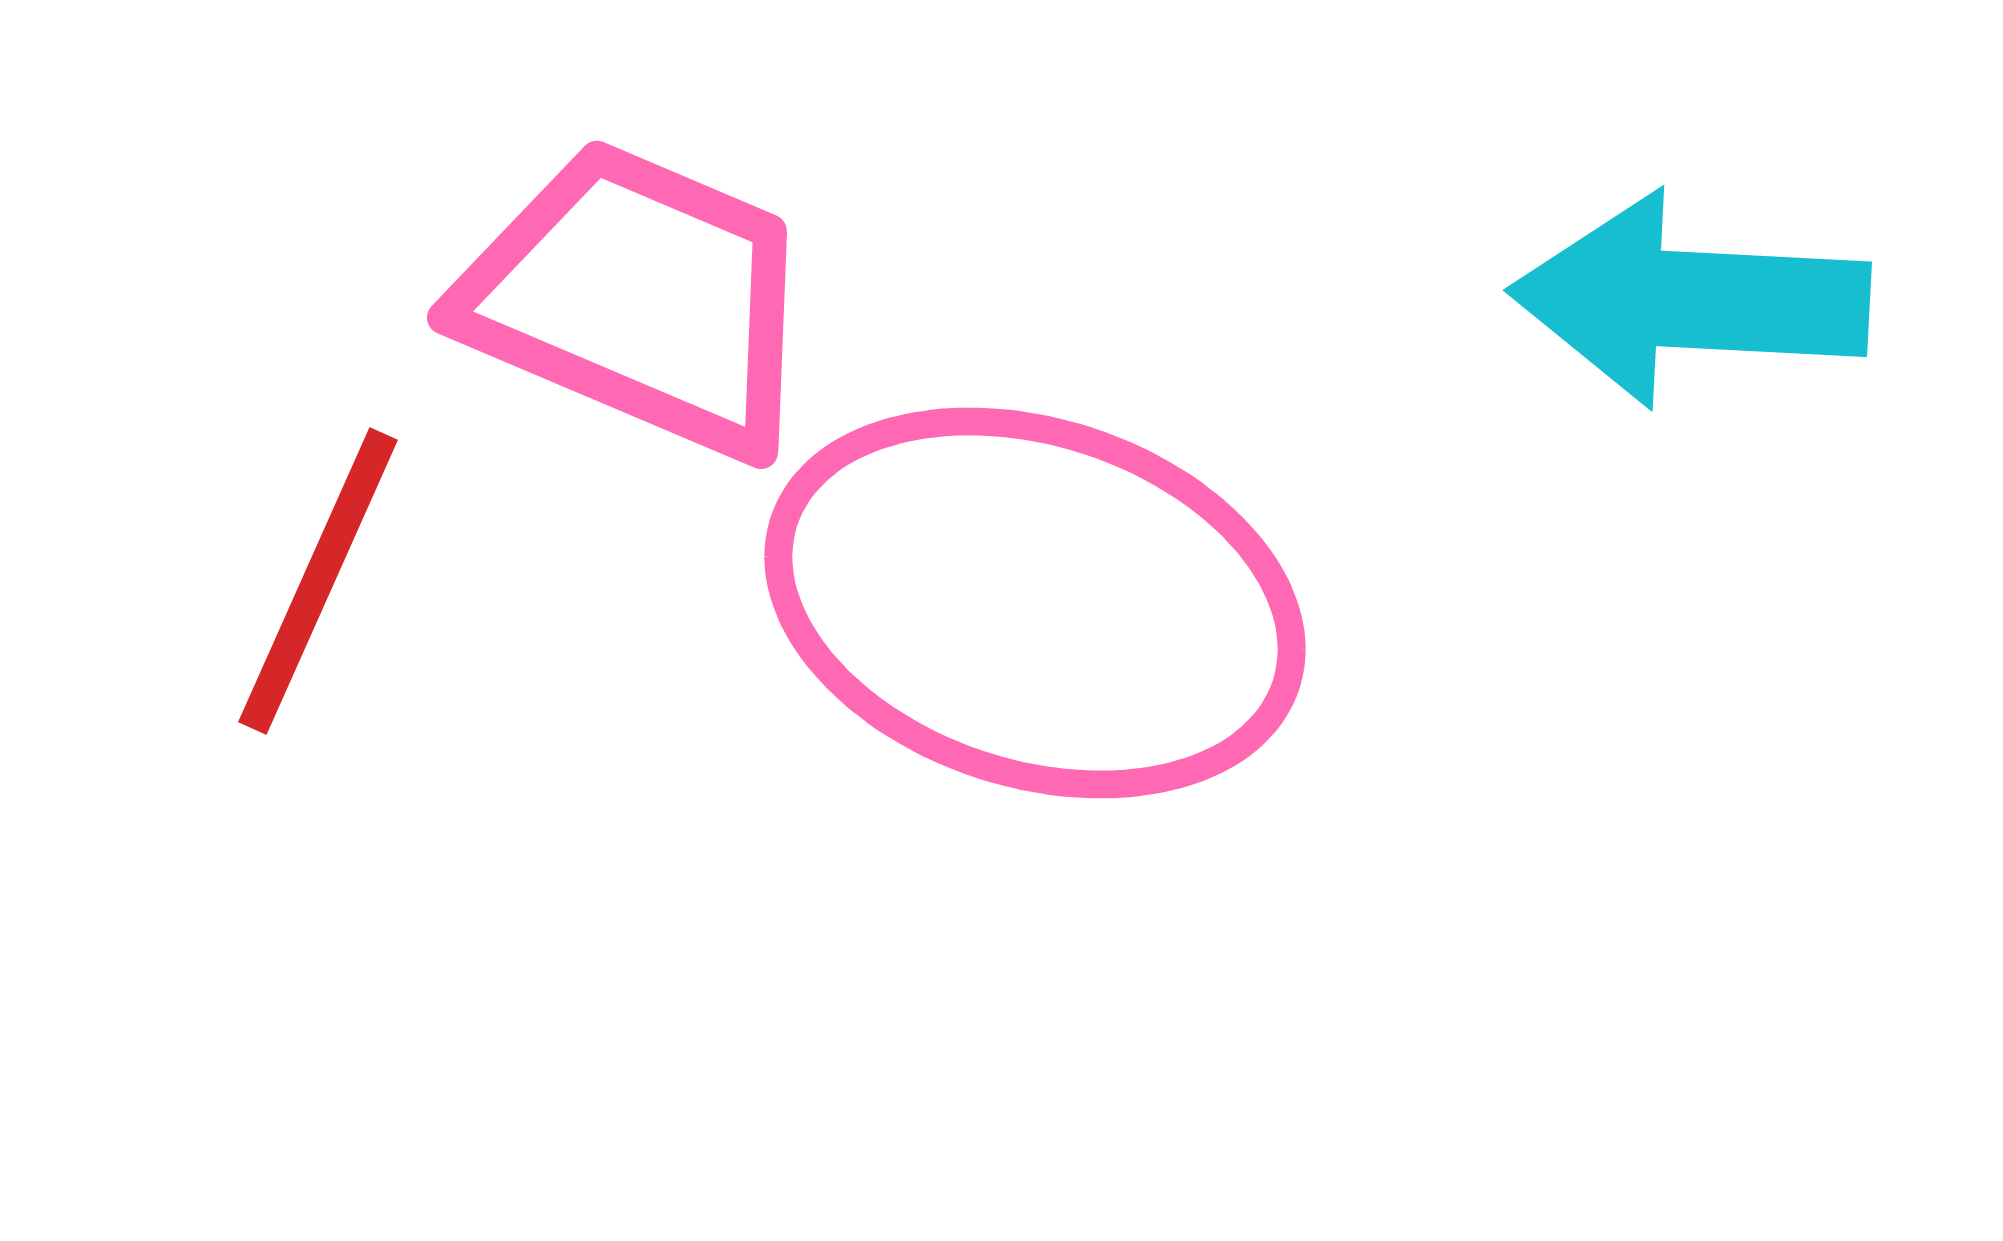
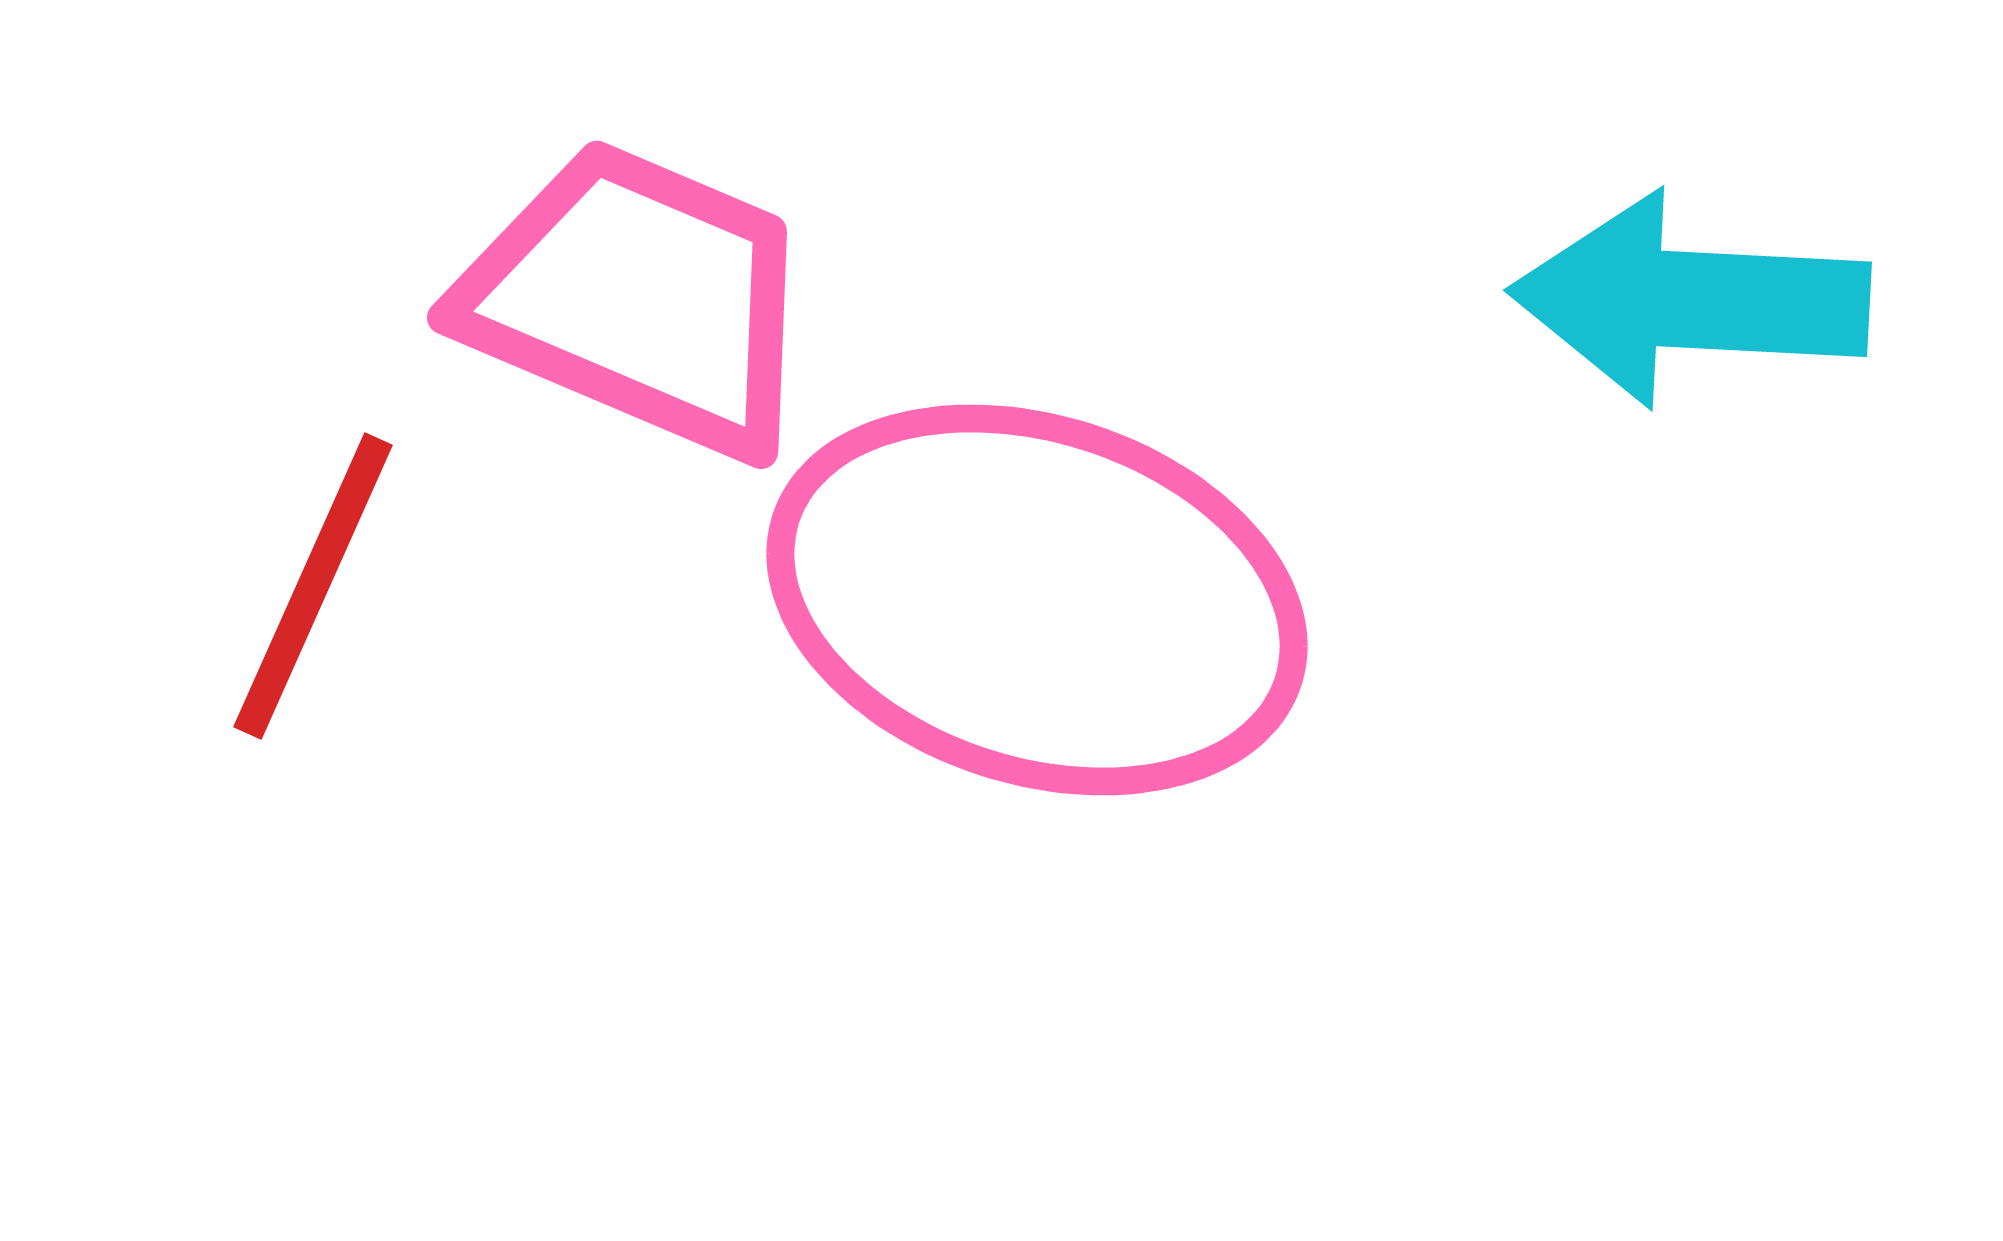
red line: moved 5 px left, 5 px down
pink ellipse: moved 2 px right, 3 px up
